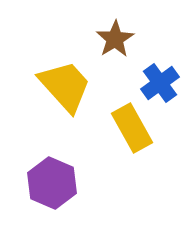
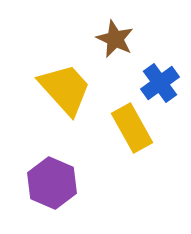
brown star: rotated 15 degrees counterclockwise
yellow trapezoid: moved 3 px down
